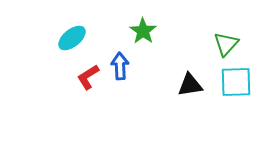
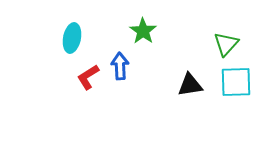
cyan ellipse: rotated 40 degrees counterclockwise
